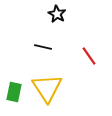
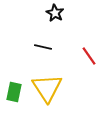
black star: moved 2 px left, 1 px up
